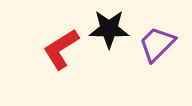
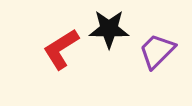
purple trapezoid: moved 7 px down
